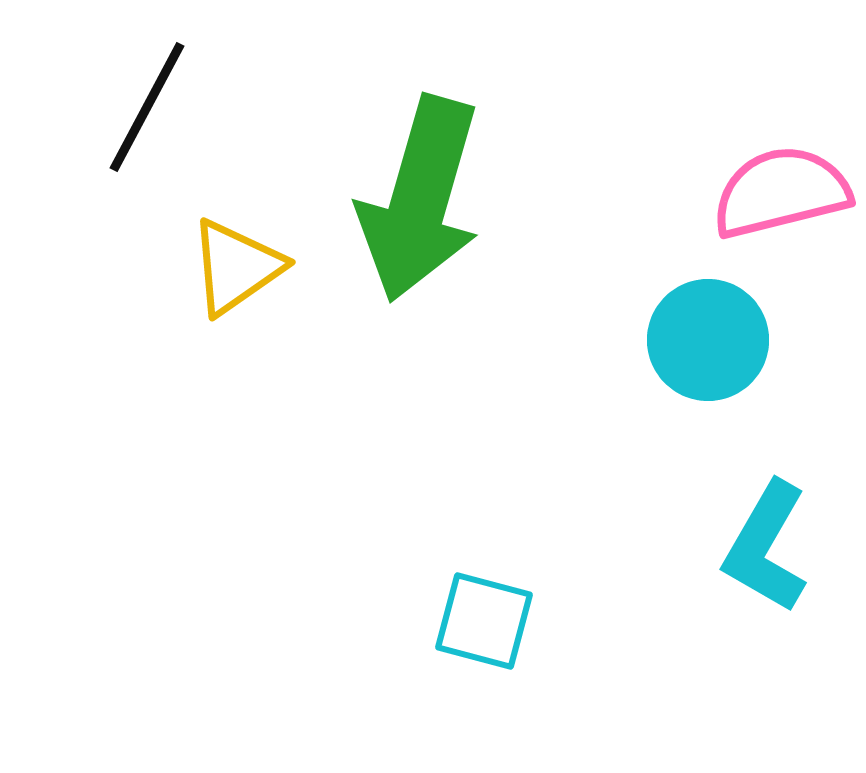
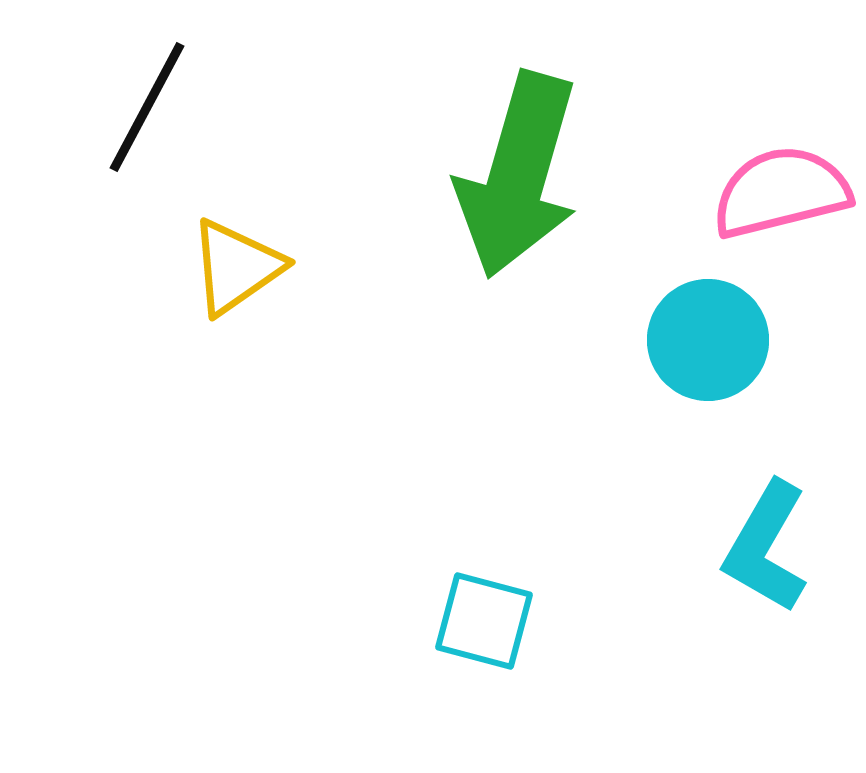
green arrow: moved 98 px right, 24 px up
